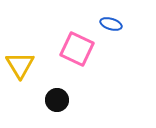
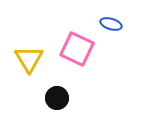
yellow triangle: moved 9 px right, 6 px up
black circle: moved 2 px up
